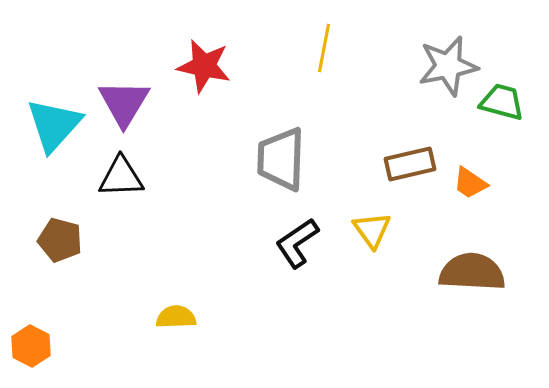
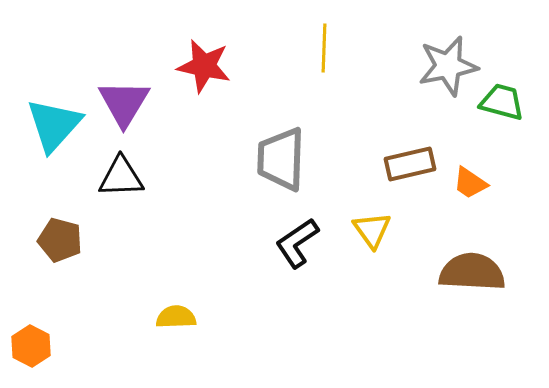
yellow line: rotated 9 degrees counterclockwise
